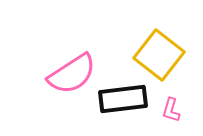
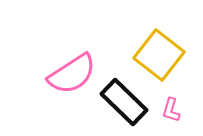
black rectangle: moved 1 px right, 3 px down; rotated 51 degrees clockwise
